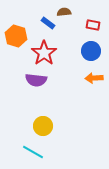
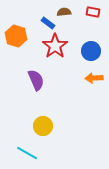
red rectangle: moved 13 px up
red star: moved 11 px right, 7 px up
purple semicircle: rotated 120 degrees counterclockwise
cyan line: moved 6 px left, 1 px down
